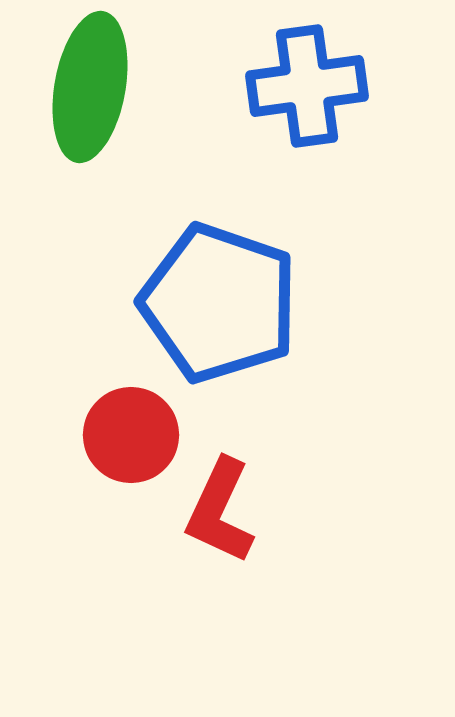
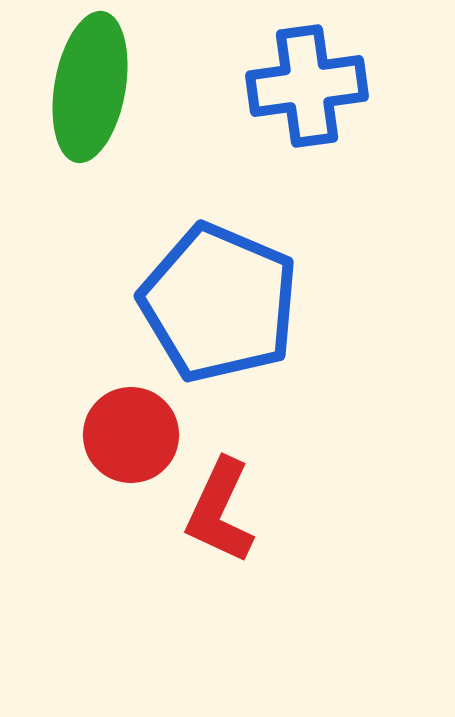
blue pentagon: rotated 4 degrees clockwise
